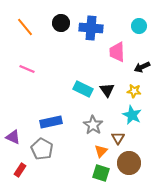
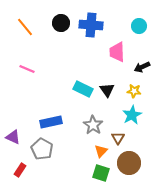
blue cross: moved 3 px up
cyan star: rotated 18 degrees clockwise
